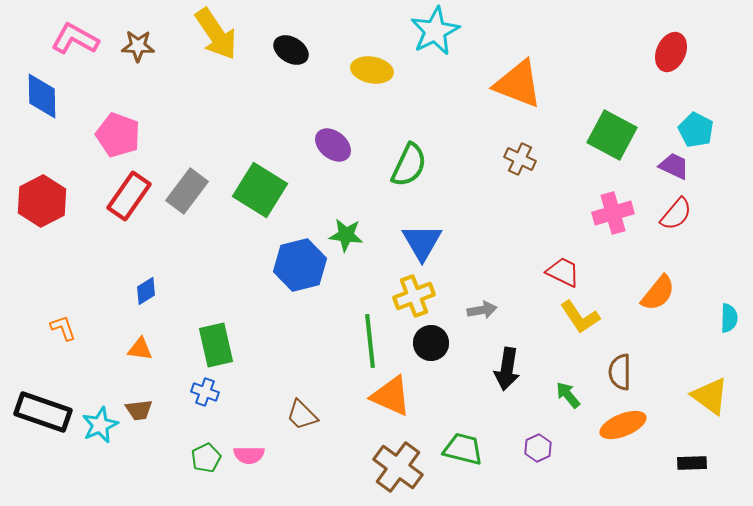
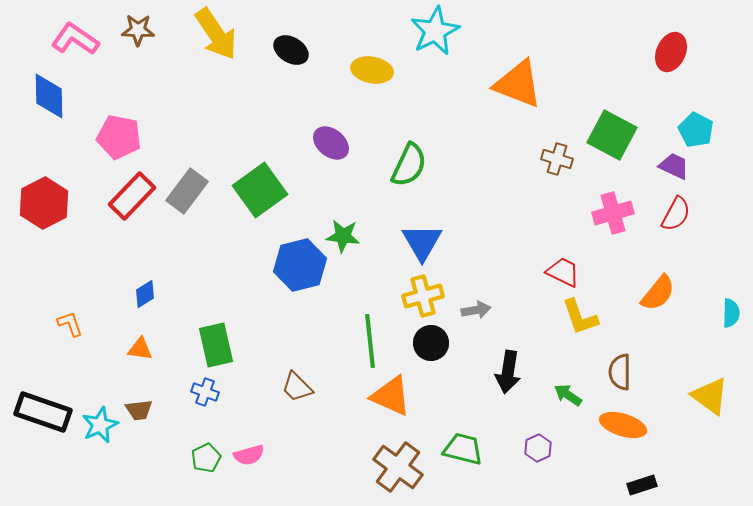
pink L-shape at (75, 39): rotated 6 degrees clockwise
brown star at (138, 46): moved 16 px up
blue diamond at (42, 96): moved 7 px right
pink pentagon at (118, 135): moved 1 px right, 2 px down; rotated 9 degrees counterclockwise
purple ellipse at (333, 145): moved 2 px left, 2 px up
brown cross at (520, 159): moved 37 px right; rotated 8 degrees counterclockwise
green square at (260, 190): rotated 22 degrees clockwise
red rectangle at (129, 196): moved 3 px right; rotated 9 degrees clockwise
red hexagon at (42, 201): moved 2 px right, 2 px down
red semicircle at (676, 214): rotated 12 degrees counterclockwise
green star at (346, 235): moved 3 px left, 1 px down
blue diamond at (146, 291): moved 1 px left, 3 px down
yellow cross at (414, 296): moved 9 px right; rotated 6 degrees clockwise
gray arrow at (482, 310): moved 6 px left
yellow L-shape at (580, 317): rotated 15 degrees clockwise
cyan semicircle at (729, 318): moved 2 px right, 5 px up
orange L-shape at (63, 328): moved 7 px right, 4 px up
black arrow at (507, 369): moved 1 px right, 3 px down
green arrow at (568, 395): rotated 16 degrees counterclockwise
brown trapezoid at (302, 415): moved 5 px left, 28 px up
orange ellipse at (623, 425): rotated 39 degrees clockwise
pink semicircle at (249, 455): rotated 16 degrees counterclockwise
black rectangle at (692, 463): moved 50 px left, 22 px down; rotated 16 degrees counterclockwise
